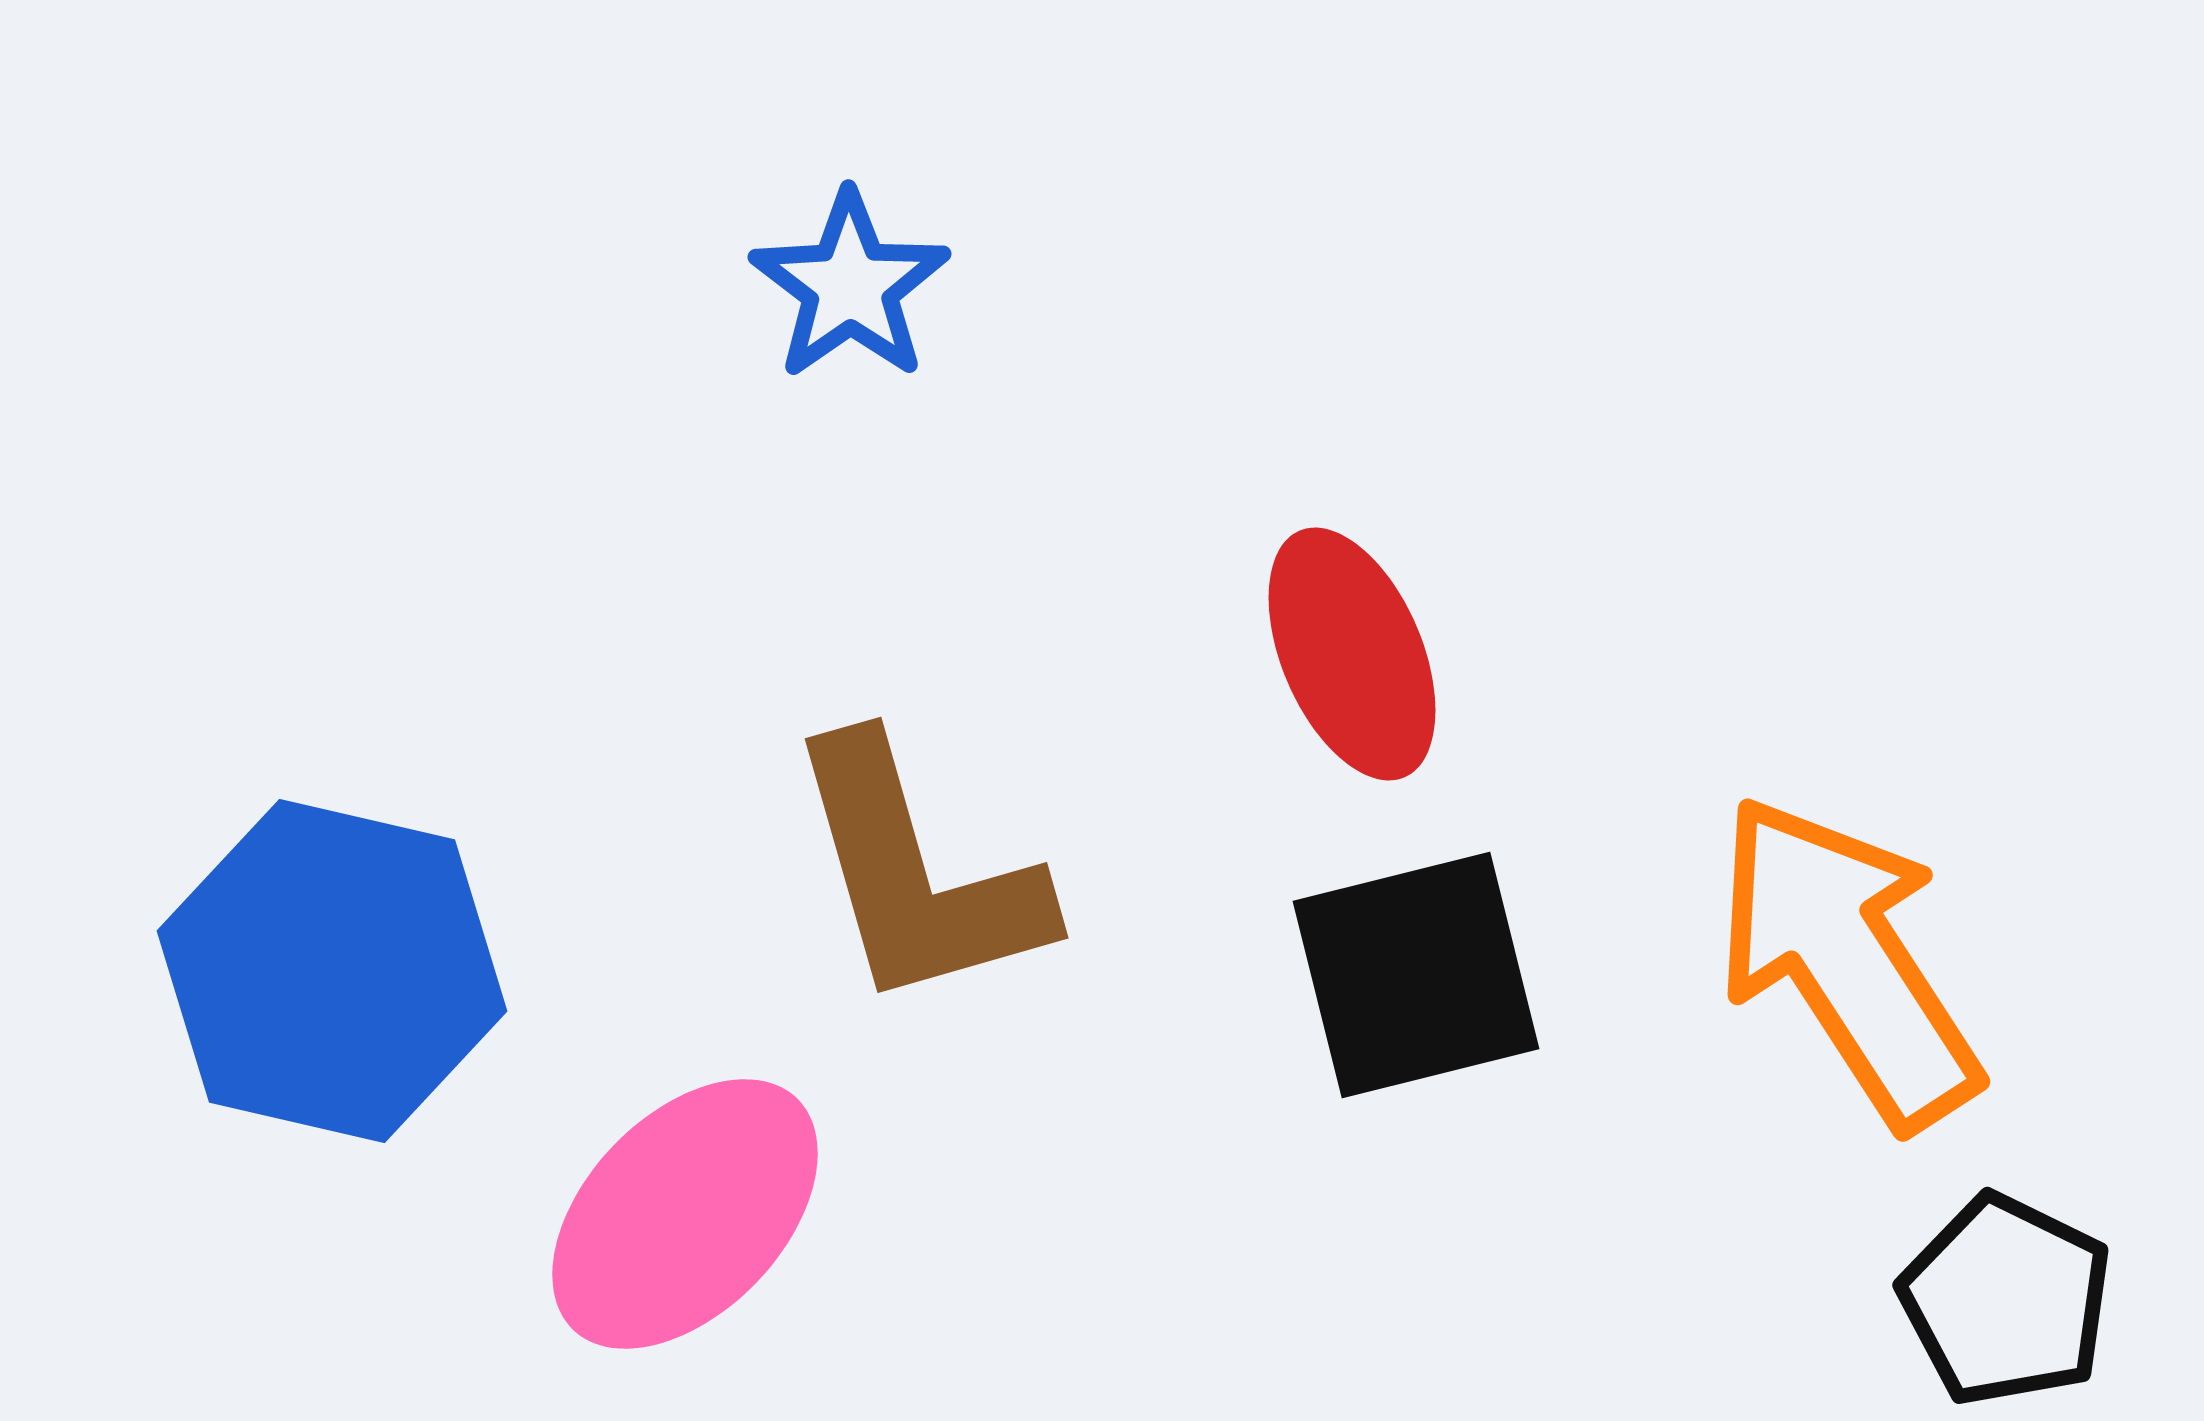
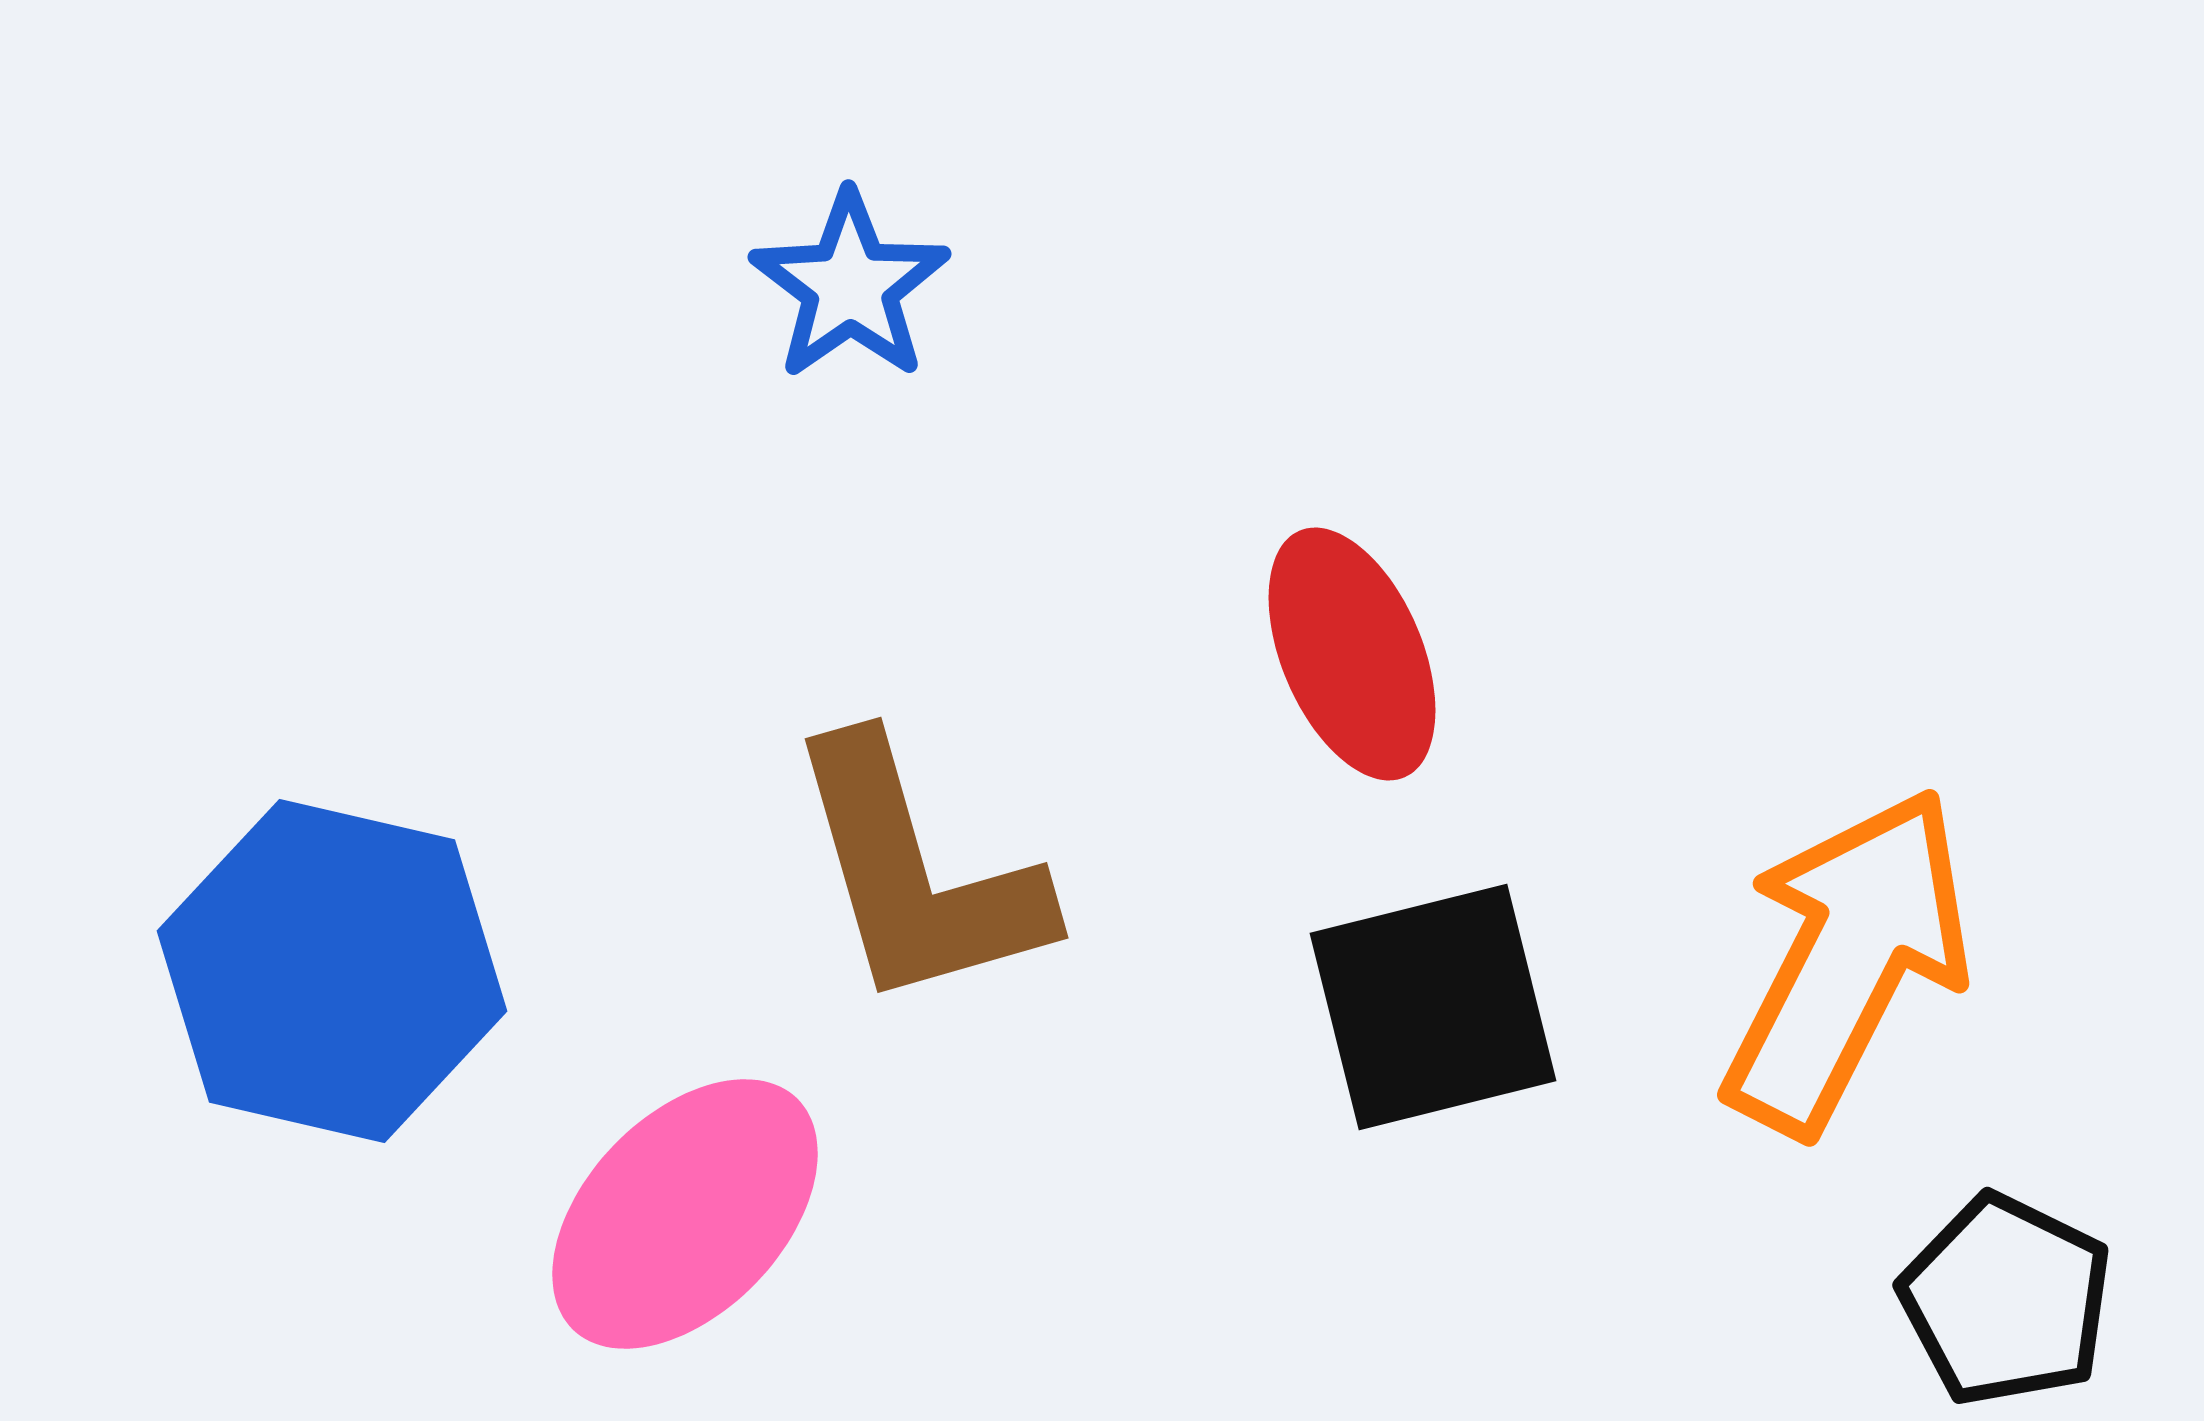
orange arrow: rotated 60 degrees clockwise
black square: moved 17 px right, 32 px down
